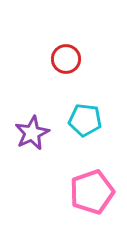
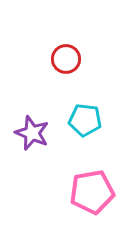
purple star: rotated 24 degrees counterclockwise
pink pentagon: rotated 9 degrees clockwise
